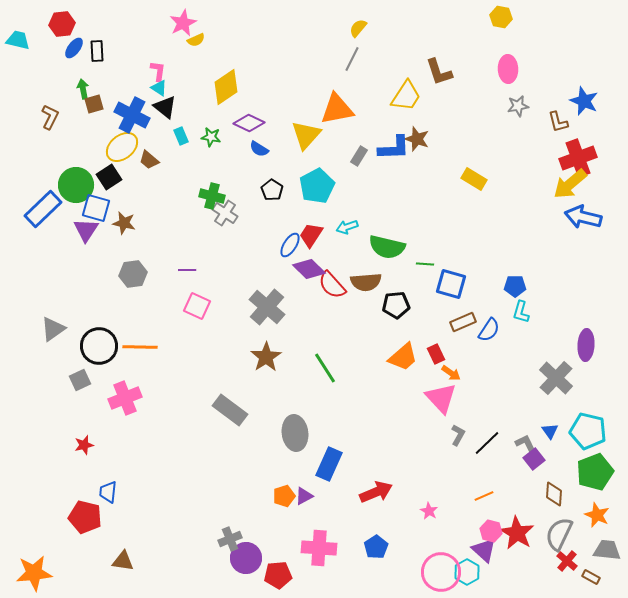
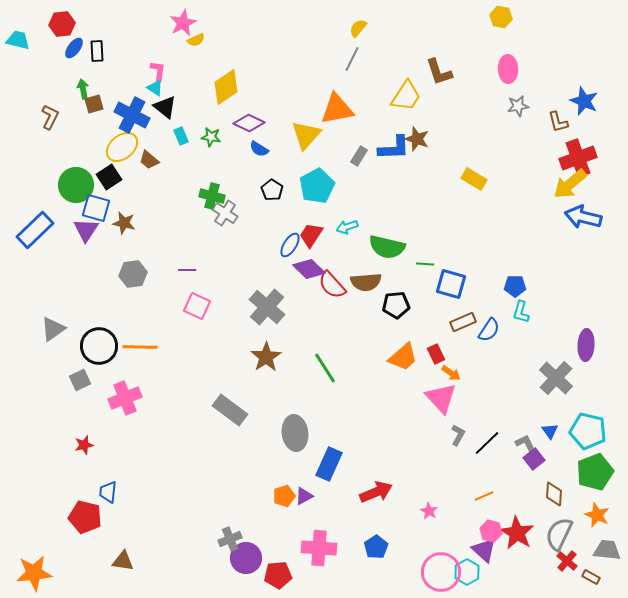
cyan triangle at (159, 88): moved 4 px left
blue rectangle at (43, 209): moved 8 px left, 21 px down
